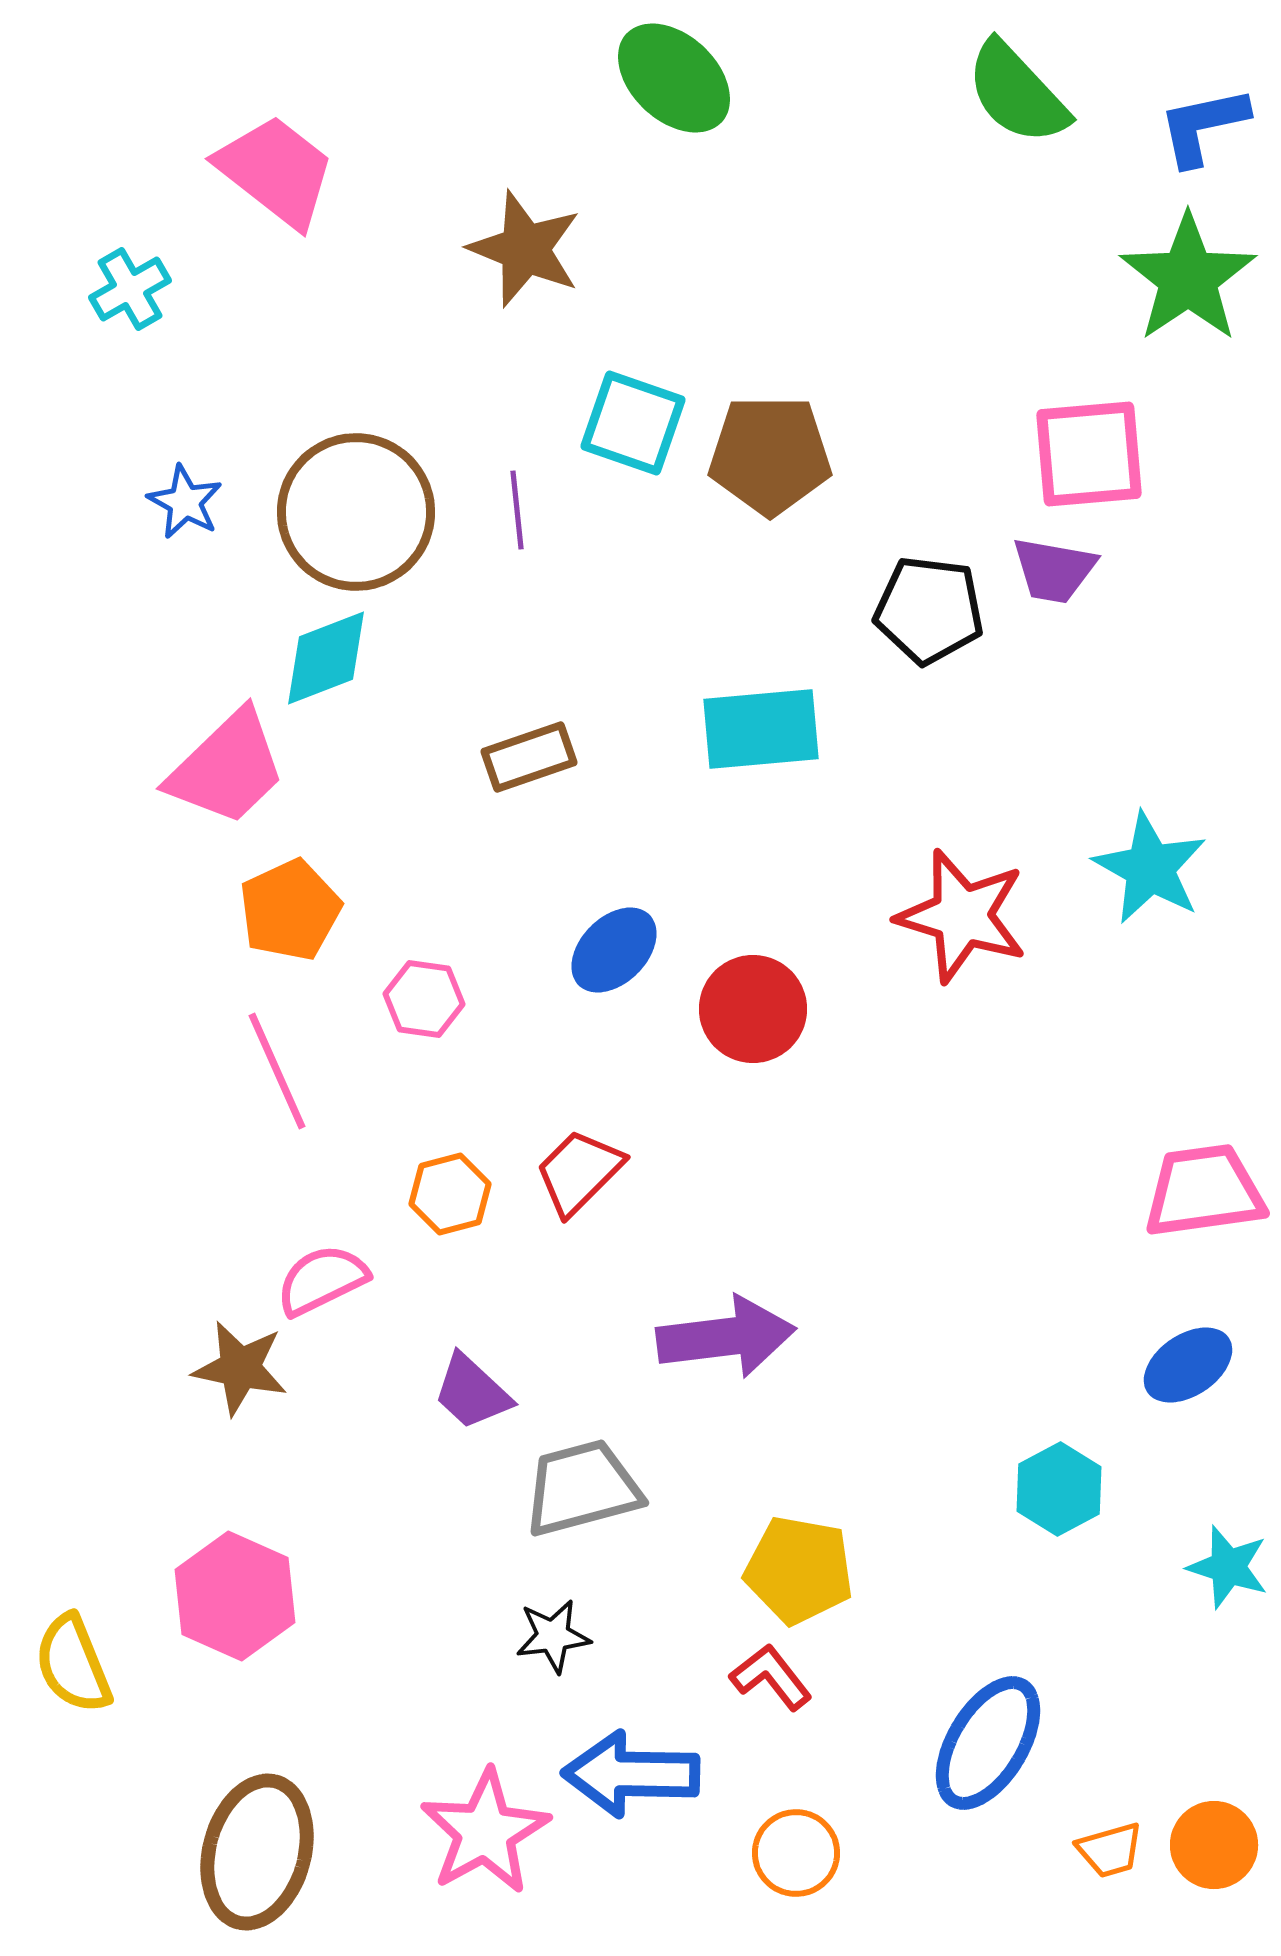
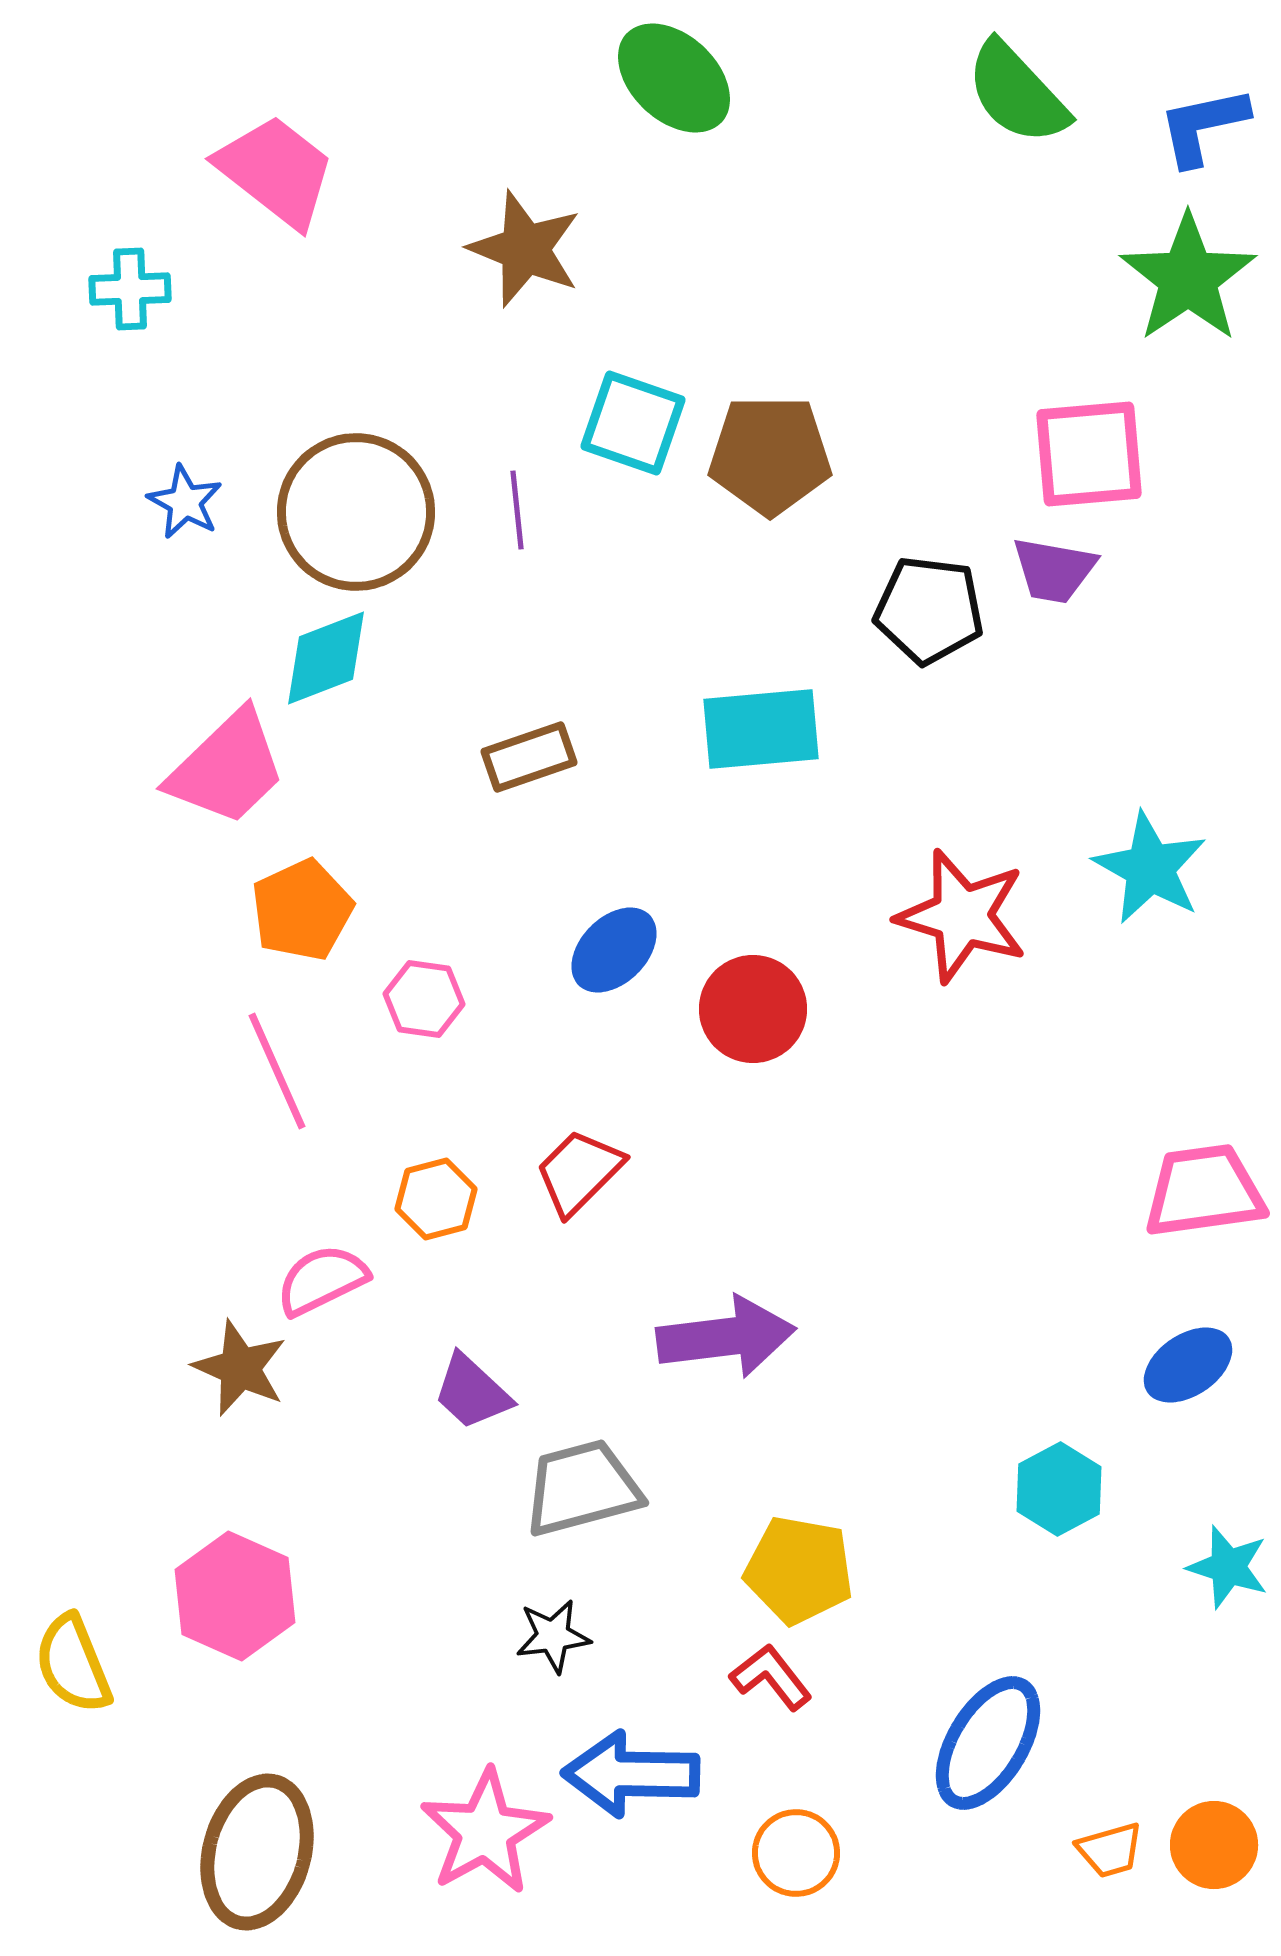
cyan cross at (130, 289): rotated 28 degrees clockwise
orange pentagon at (290, 910): moved 12 px right
orange hexagon at (450, 1194): moved 14 px left, 5 px down
brown star at (240, 1368): rotated 12 degrees clockwise
